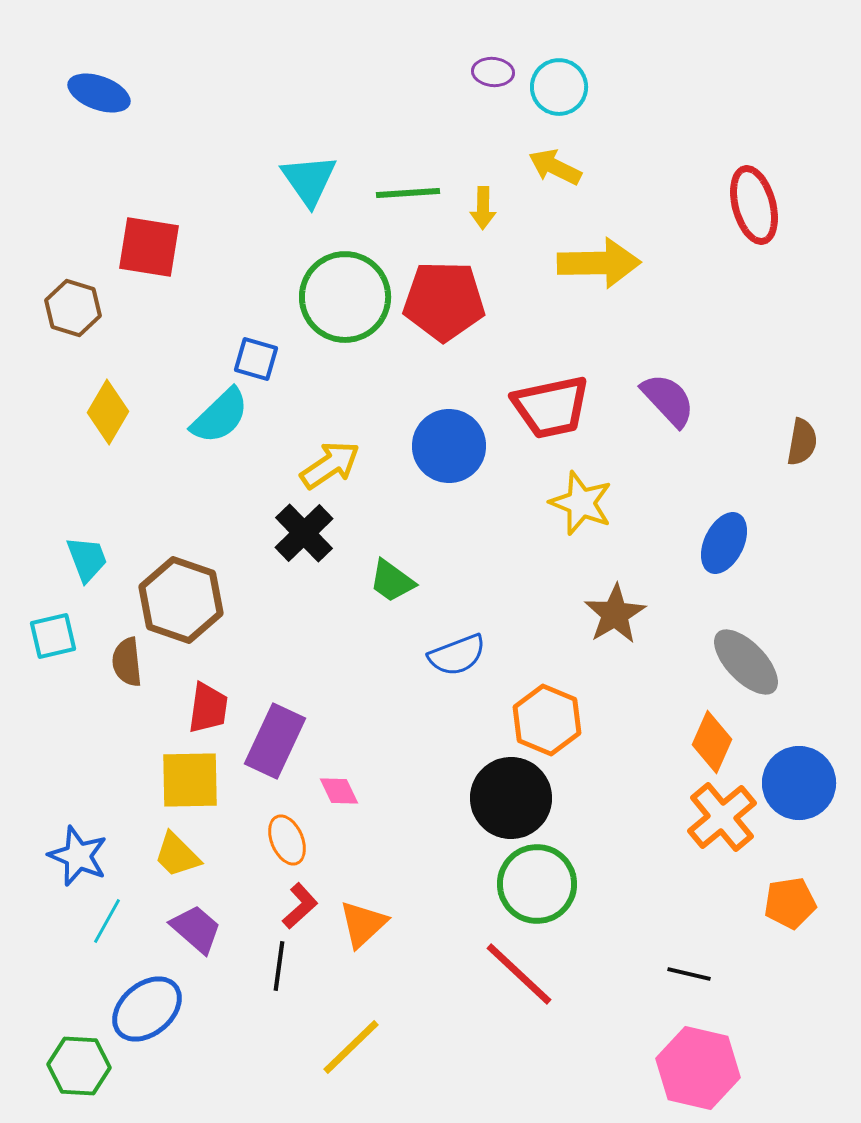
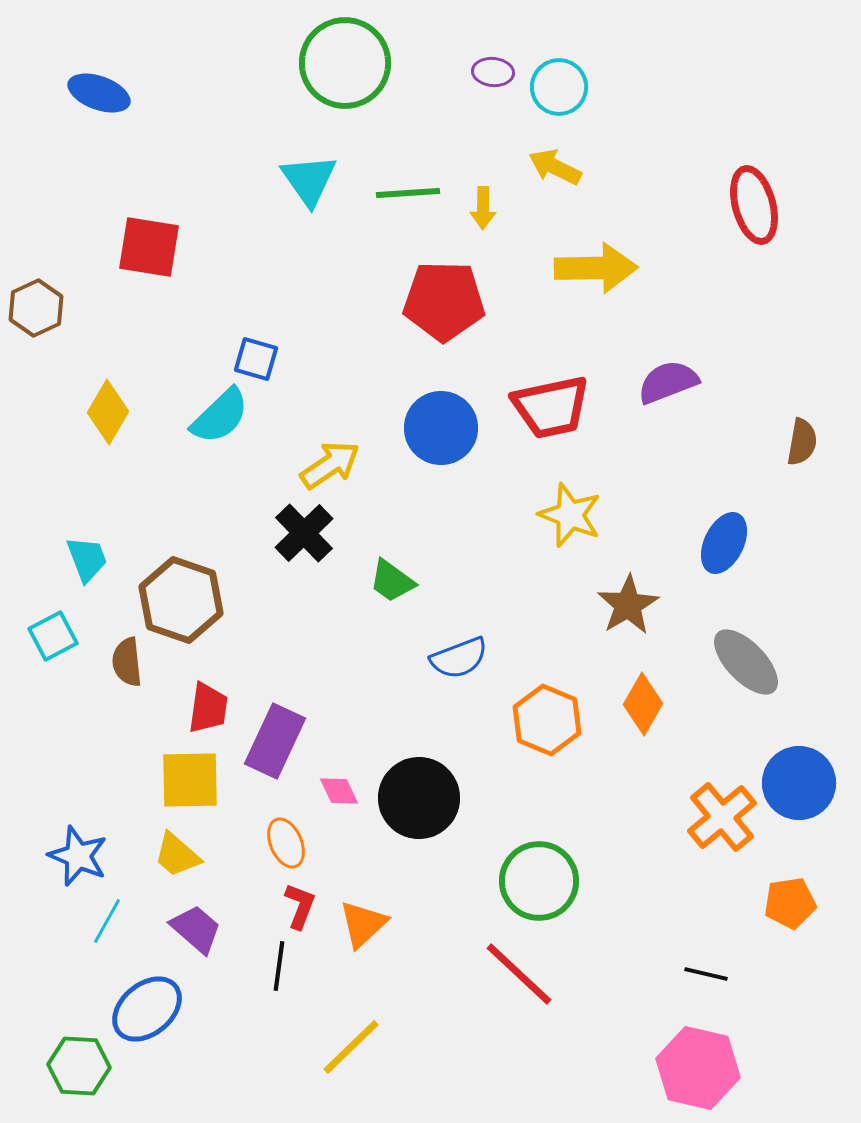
yellow arrow at (599, 263): moved 3 px left, 5 px down
green circle at (345, 297): moved 234 px up
brown hexagon at (73, 308): moved 37 px left; rotated 18 degrees clockwise
purple semicircle at (668, 400): moved 18 px up; rotated 68 degrees counterclockwise
blue circle at (449, 446): moved 8 px left, 18 px up
yellow star at (581, 503): moved 11 px left, 12 px down
brown star at (615, 614): moved 13 px right, 9 px up
cyan square at (53, 636): rotated 15 degrees counterclockwise
blue semicircle at (457, 655): moved 2 px right, 3 px down
orange diamond at (712, 742): moved 69 px left, 38 px up; rotated 6 degrees clockwise
black circle at (511, 798): moved 92 px left
orange ellipse at (287, 840): moved 1 px left, 3 px down
yellow trapezoid at (177, 855): rotated 4 degrees counterclockwise
green circle at (537, 884): moved 2 px right, 3 px up
red L-shape at (300, 906): rotated 27 degrees counterclockwise
black line at (689, 974): moved 17 px right
